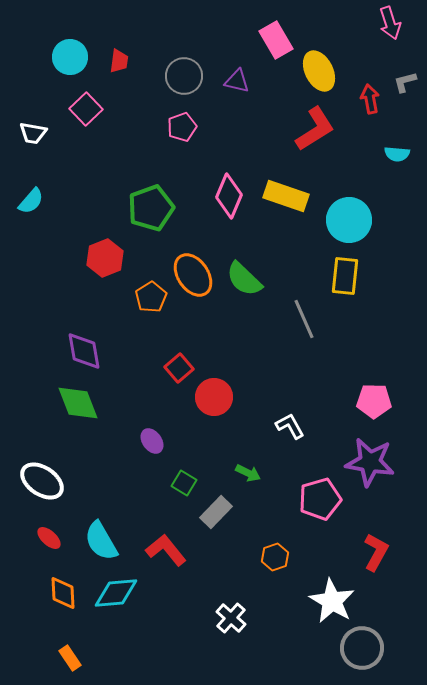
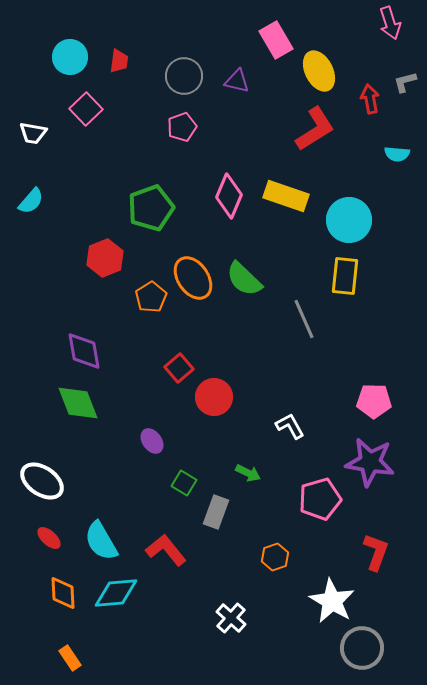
orange ellipse at (193, 275): moved 3 px down
gray rectangle at (216, 512): rotated 24 degrees counterclockwise
red L-shape at (376, 552): rotated 9 degrees counterclockwise
